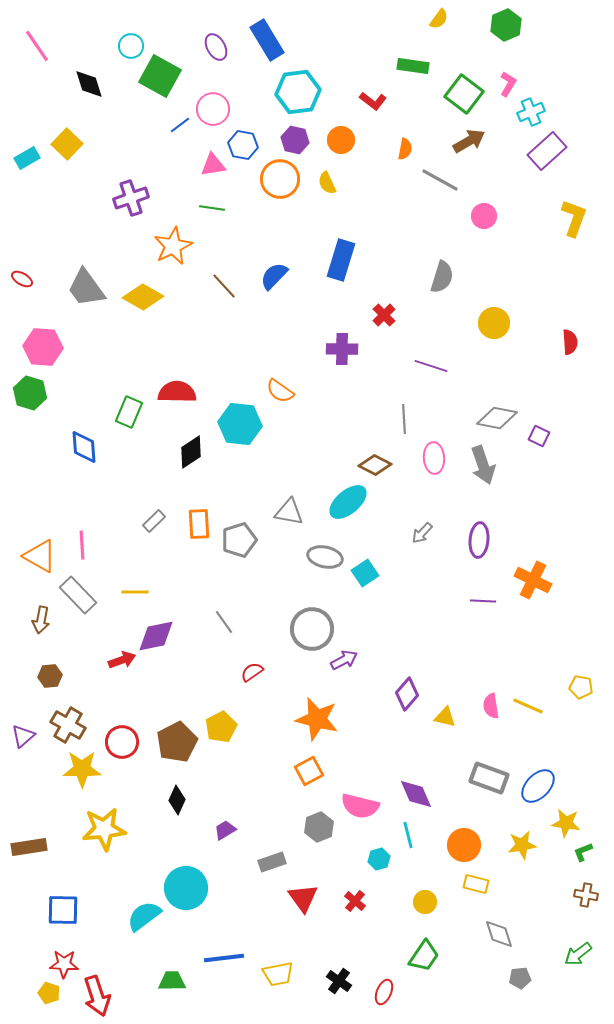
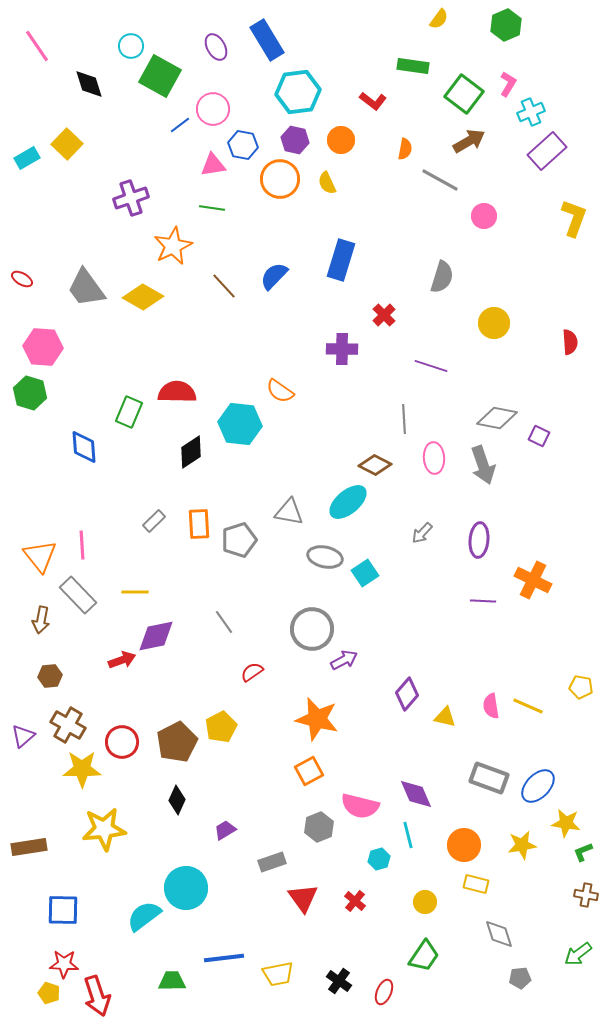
orange triangle at (40, 556): rotated 21 degrees clockwise
